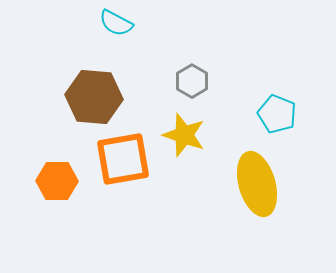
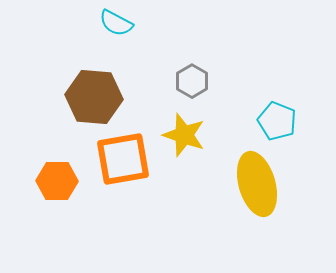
cyan pentagon: moved 7 px down
